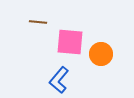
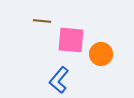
brown line: moved 4 px right, 1 px up
pink square: moved 1 px right, 2 px up
